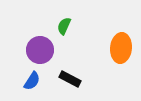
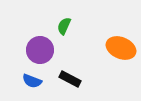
orange ellipse: rotated 72 degrees counterclockwise
blue semicircle: rotated 78 degrees clockwise
